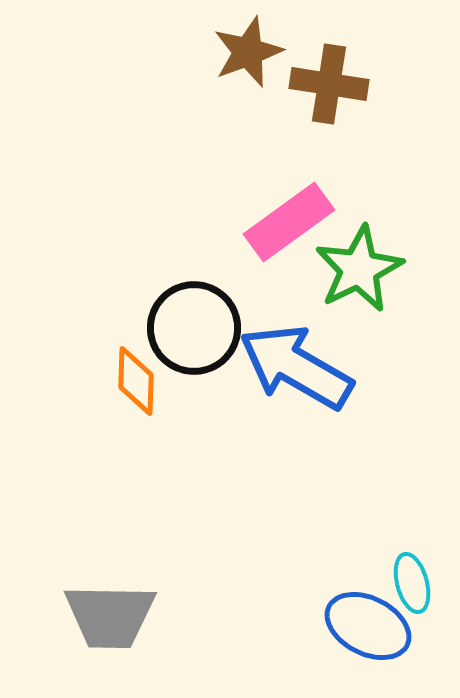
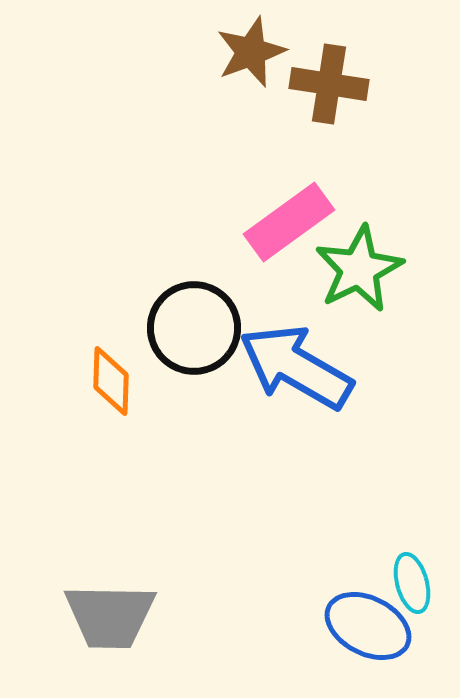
brown star: moved 3 px right
orange diamond: moved 25 px left
